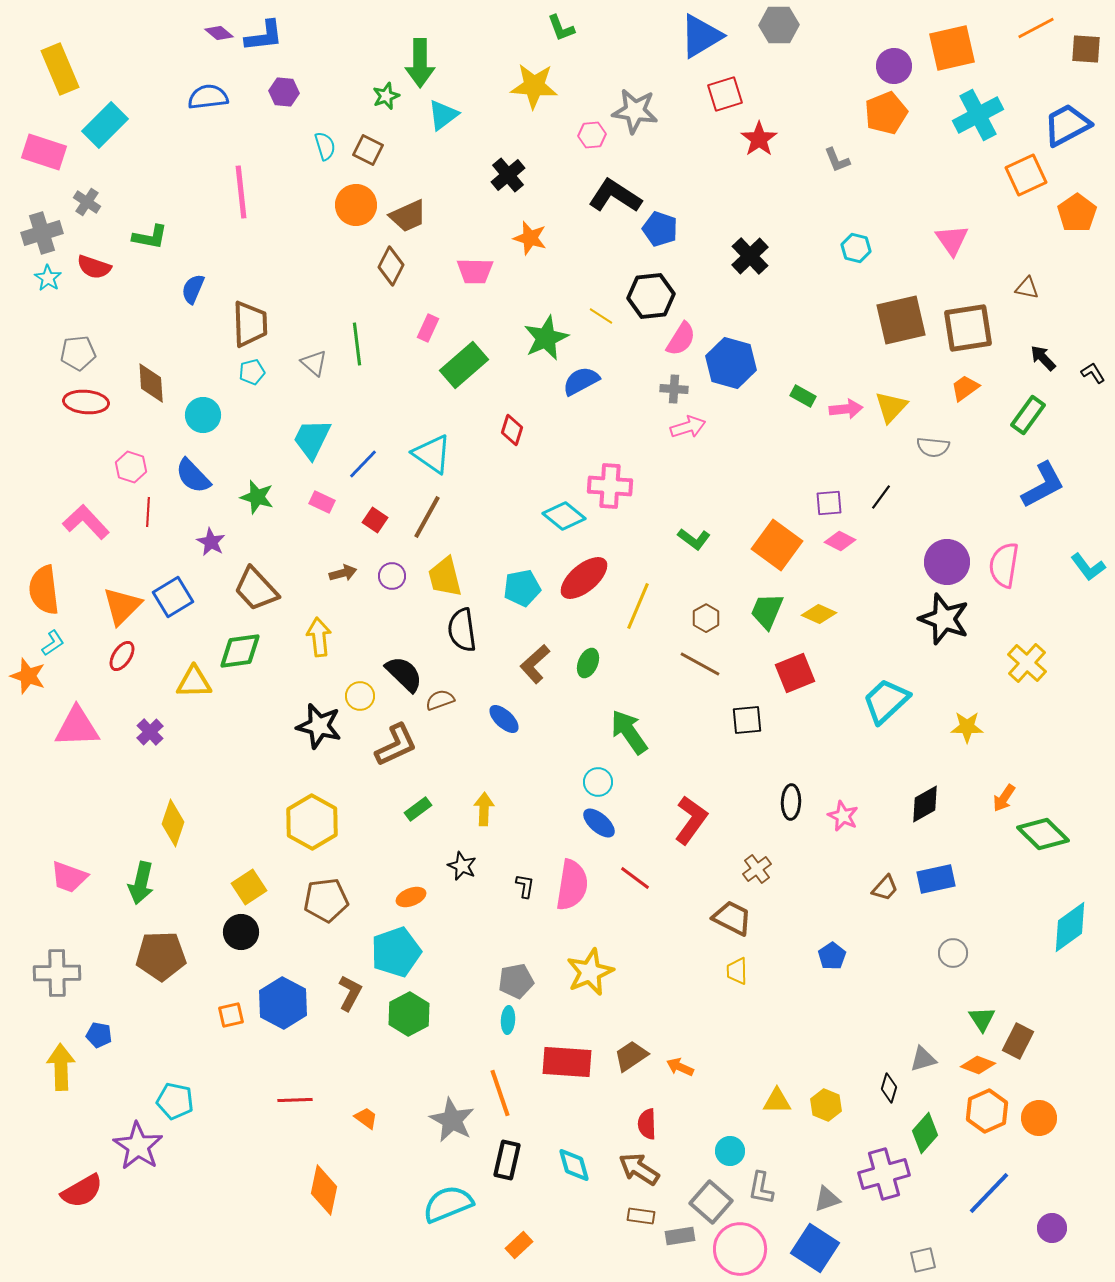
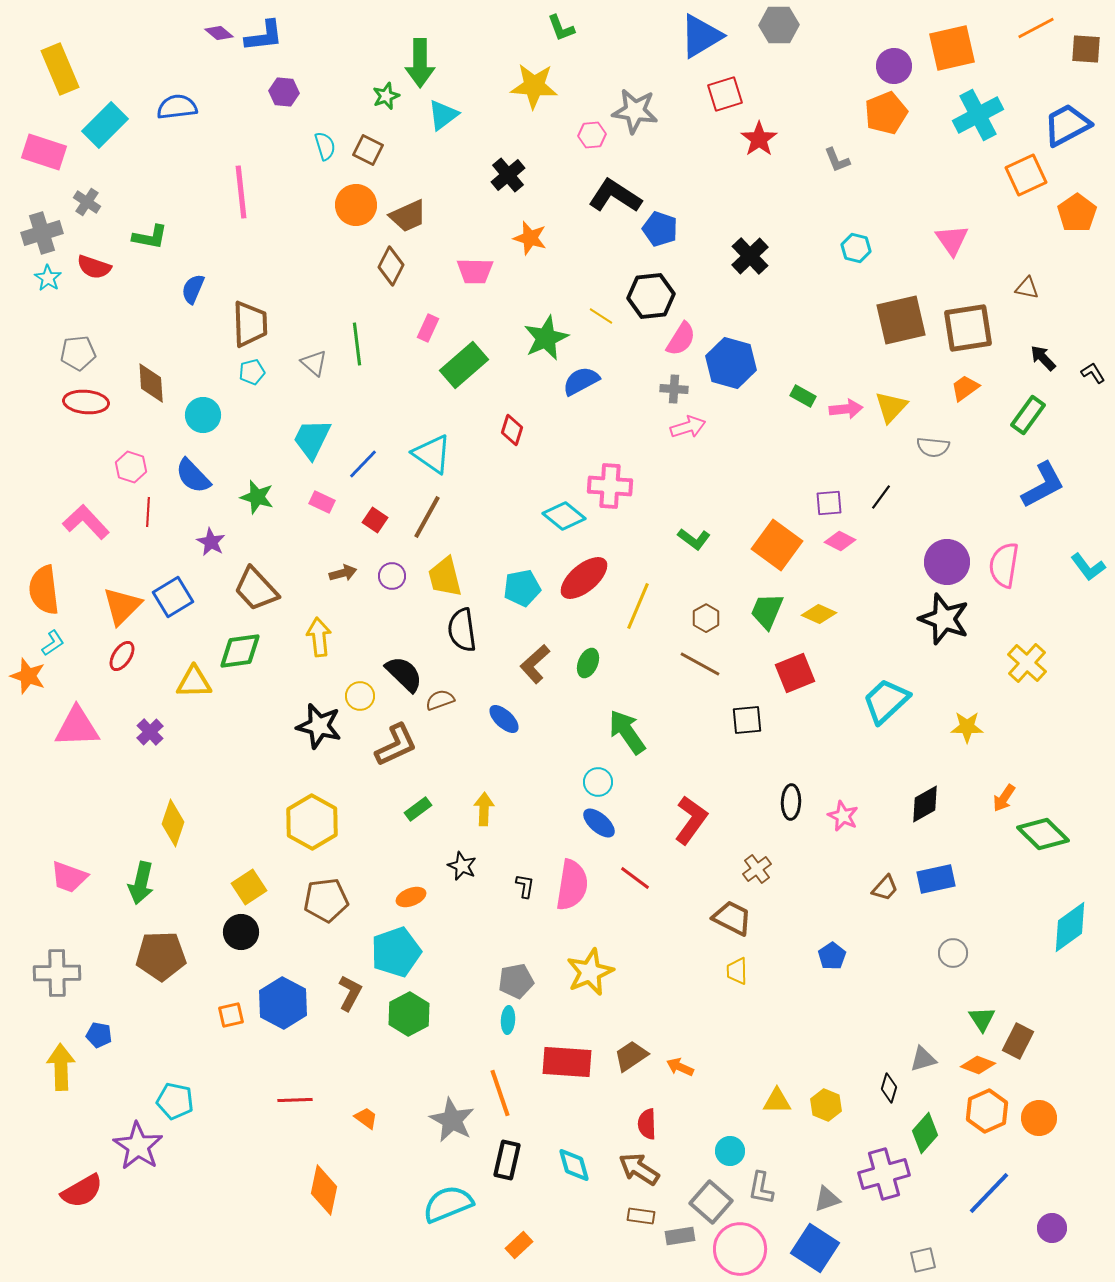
blue semicircle at (208, 97): moved 31 px left, 10 px down
green arrow at (629, 732): moved 2 px left
